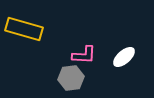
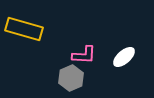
gray hexagon: rotated 15 degrees counterclockwise
